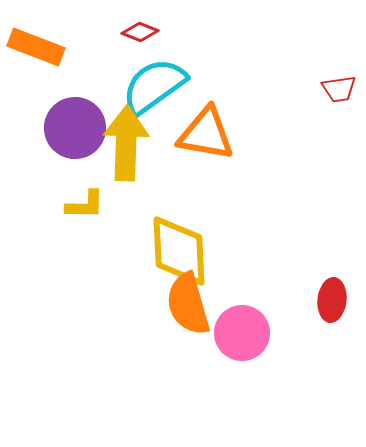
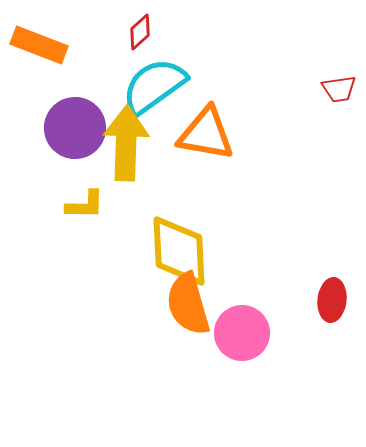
red diamond: rotated 63 degrees counterclockwise
orange rectangle: moved 3 px right, 2 px up
